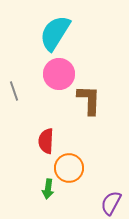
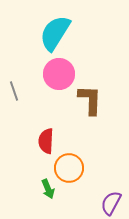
brown L-shape: moved 1 px right
green arrow: rotated 30 degrees counterclockwise
